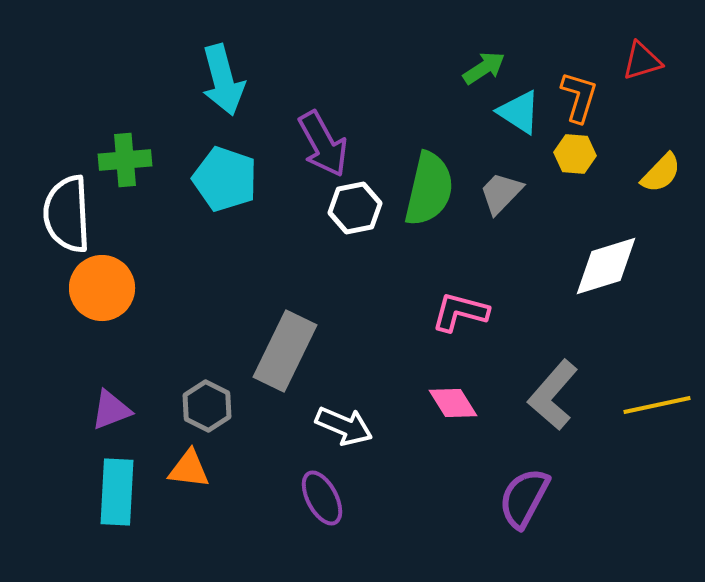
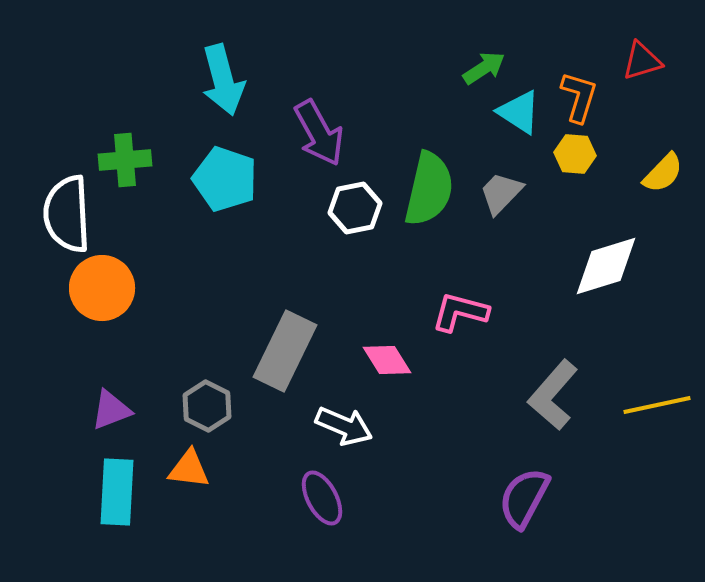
purple arrow: moved 4 px left, 11 px up
yellow semicircle: moved 2 px right
pink diamond: moved 66 px left, 43 px up
